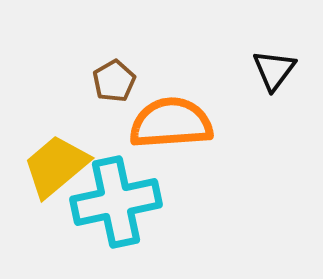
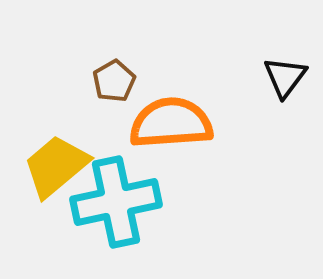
black triangle: moved 11 px right, 7 px down
